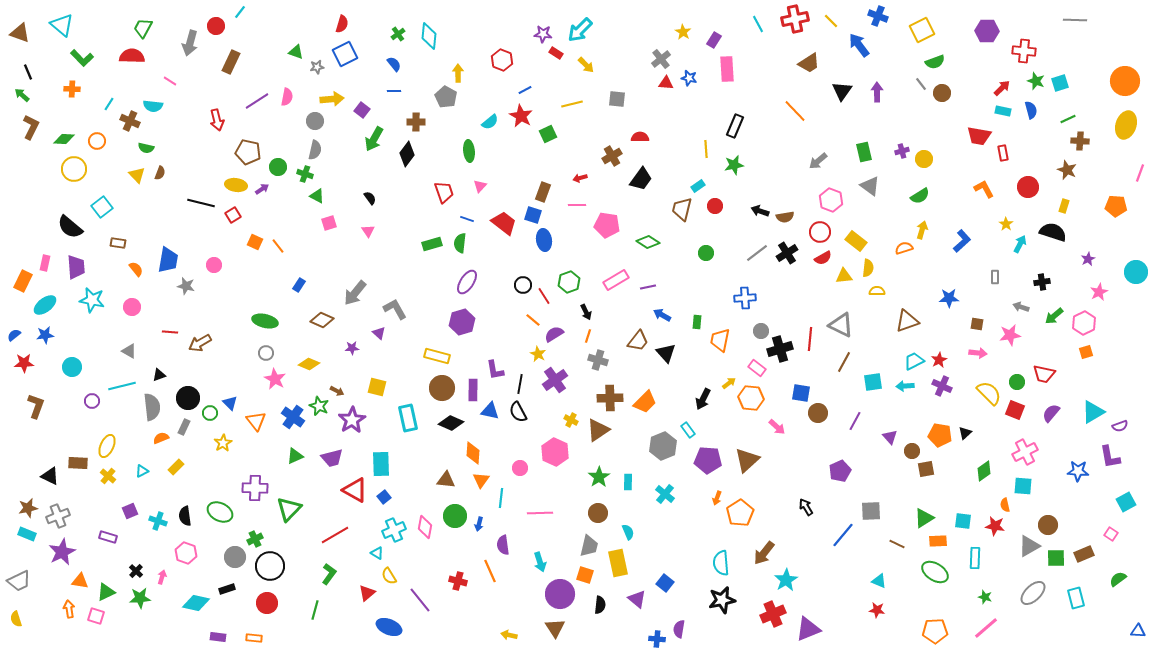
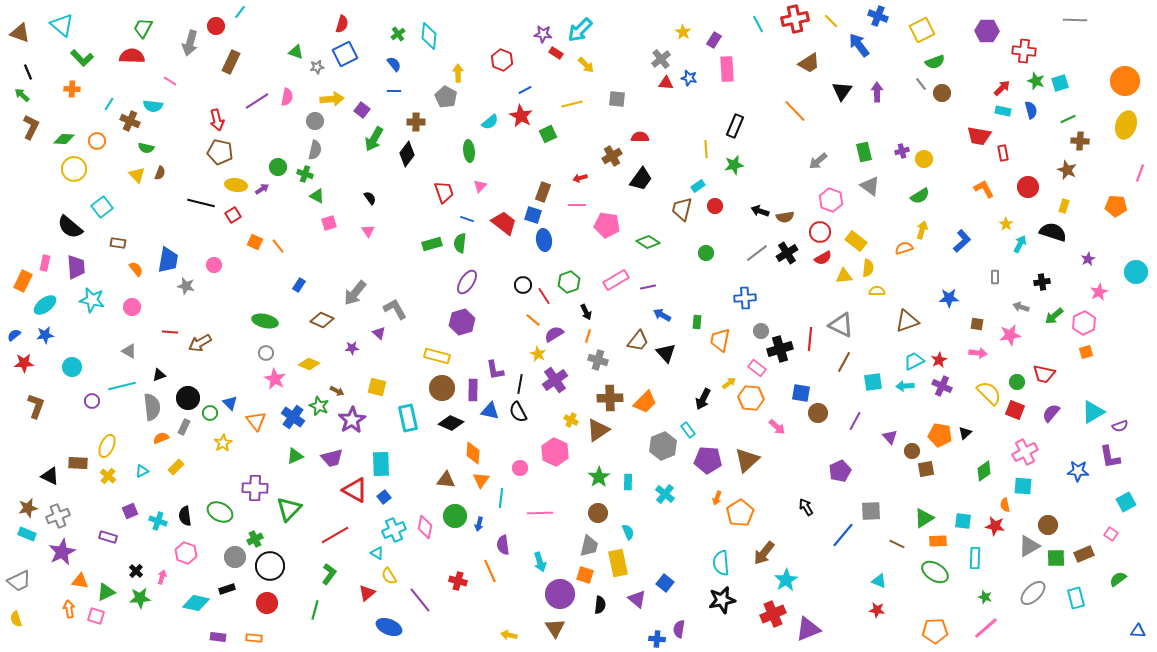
brown pentagon at (248, 152): moved 28 px left
